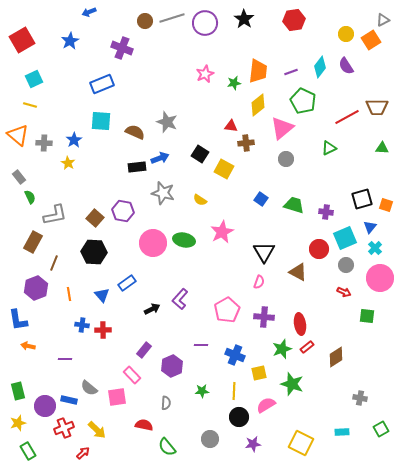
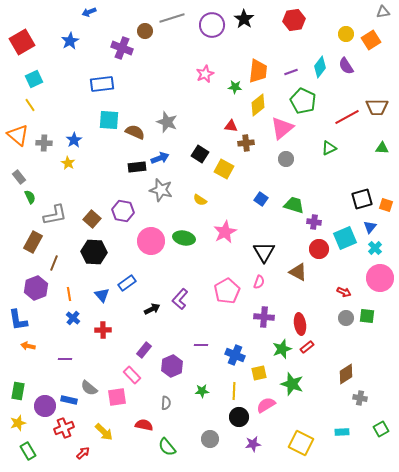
gray triangle at (383, 20): moved 8 px up; rotated 16 degrees clockwise
brown circle at (145, 21): moved 10 px down
purple circle at (205, 23): moved 7 px right, 2 px down
red square at (22, 40): moved 2 px down
green star at (234, 83): moved 1 px right, 4 px down; rotated 16 degrees clockwise
blue rectangle at (102, 84): rotated 15 degrees clockwise
yellow line at (30, 105): rotated 40 degrees clockwise
cyan square at (101, 121): moved 8 px right, 1 px up
gray star at (163, 193): moved 2 px left, 3 px up
purple cross at (326, 212): moved 12 px left, 10 px down
brown square at (95, 218): moved 3 px left, 1 px down
pink star at (222, 232): moved 3 px right
green ellipse at (184, 240): moved 2 px up
pink circle at (153, 243): moved 2 px left, 2 px up
gray circle at (346, 265): moved 53 px down
pink pentagon at (227, 310): moved 19 px up
blue cross at (82, 325): moved 9 px left, 7 px up; rotated 32 degrees clockwise
brown diamond at (336, 357): moved 10 px right, 17 px down
green rectangle at (18, 391): rotated 24 degrees clockwise
yellow arrow at (97, 430): moved 7 px right, 2 px down
